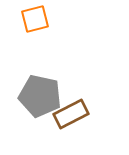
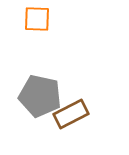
orange square: moved 2 px right; rotated 16 degrees clockwise
